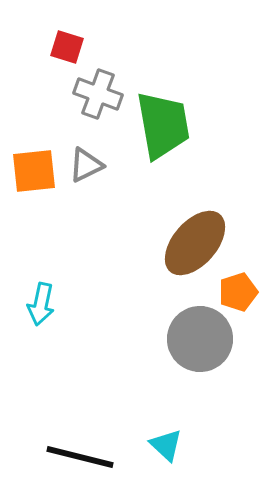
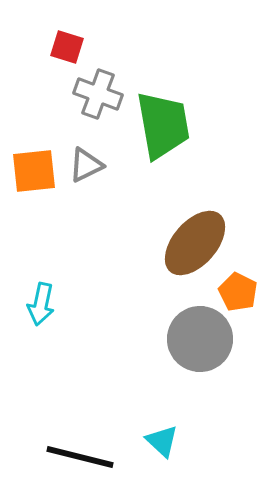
orange pentagon: rotated 27 degrees counterclockwise
cyan triangle: moved 4 px left, 4 px up
